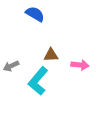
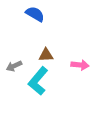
brown triangle: moved 5 px left
gray arrow: moved 3 px right
